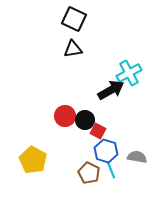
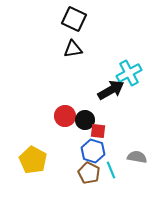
red square: rotated 21 degrees counterclockwise
blue hexagon: moved 13 px left
